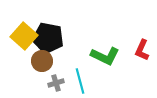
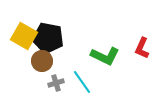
yellow square: rotated 12 degrees counterclockwise
red L-shape: moved 2 px up
cyan line: moved 2 px right, 1 px down; rotated 20 degrees counterclockwise
